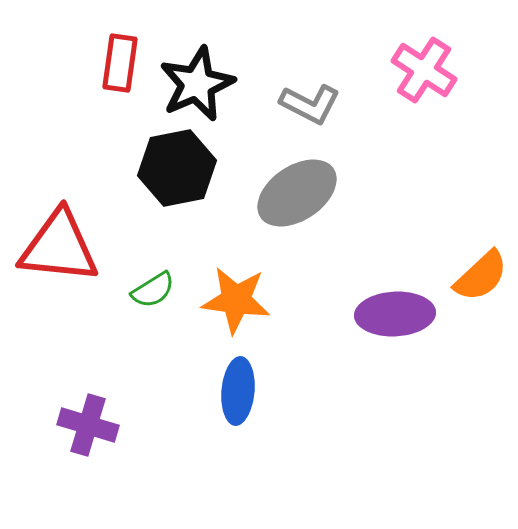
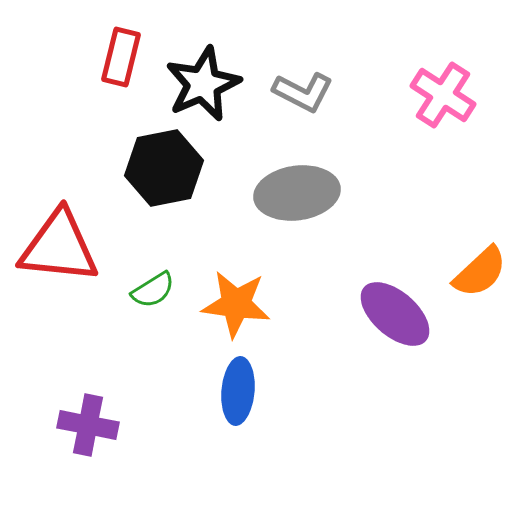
red rectangle: moved 1 px right, 6 px up; rotated 6 degrees clockwise
pink cross: moved 19 px right, 25 px down
black star: moved 6 px right
gray L-shape: moved 7 px left, 12 px up
black hexagon: moved 13 px left
gray ellipse: rotated 26 degrees clockwise
orange semicircle: moved 1 px left, 4 px up
orange star: moved 4 px down
purple ellipse: rotated 44 degrees clockwise
purple cross: rotated 6 degrees counterclockwise
